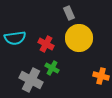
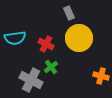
green cross: moved 1 px left, 1 px up; rotated 24 degrees clockwise
